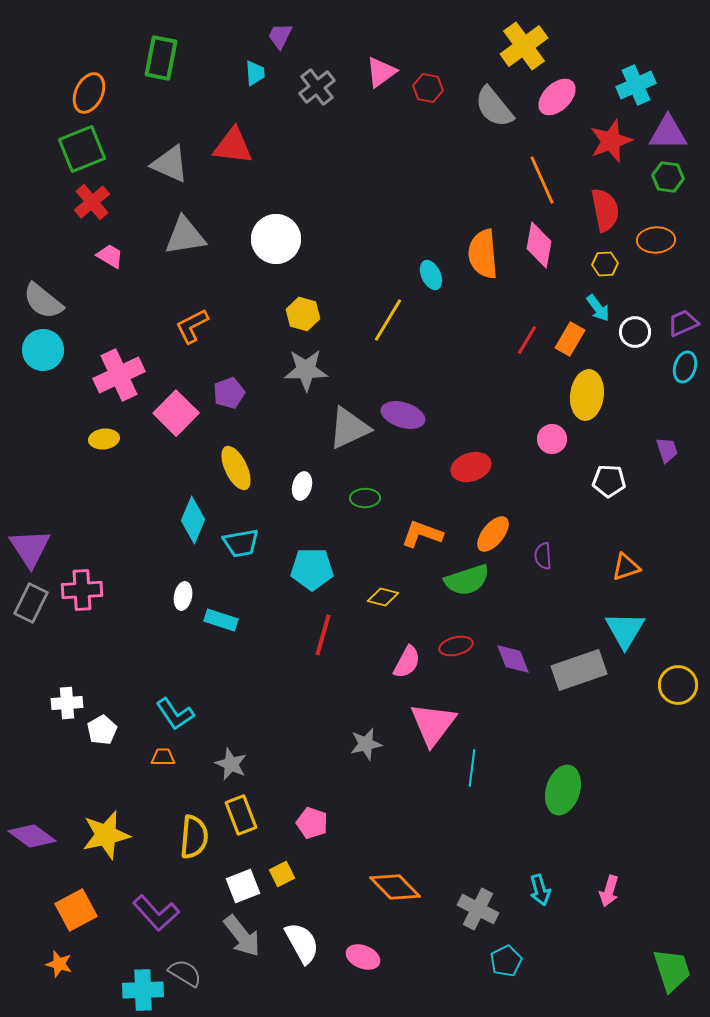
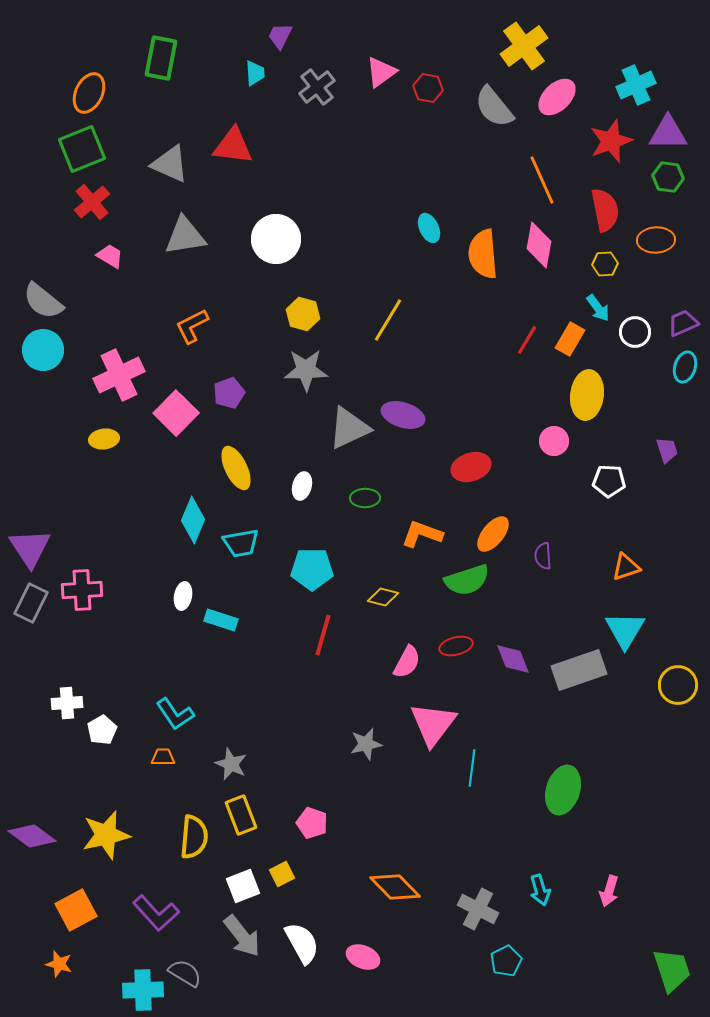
cyan ellipse at (431, 275): moved 2 px left, 47 px up
pink circle at (552, 439): moved 2 px right, 2 px down
